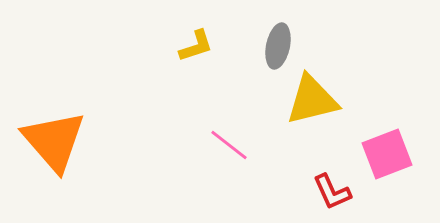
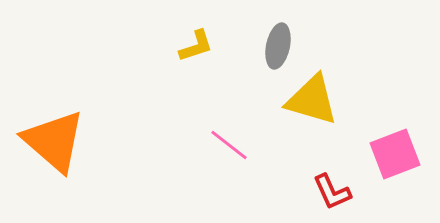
yellow triangle: rotated 30 degrees clockwise
orange triangle: rotated 8 degrees counterclockwise
pink square: moved 8 px right
